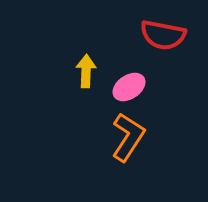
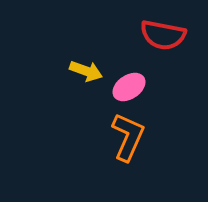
yellow arrow: rotated 108 degrees clockwise
orange L-shape: rotated 9 degrees counterclockwise
